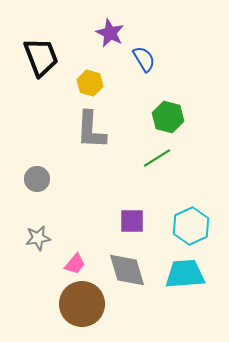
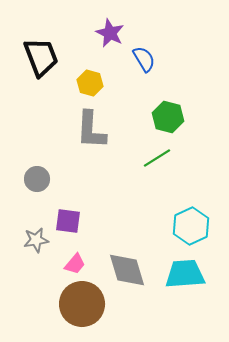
purple square: moved 64 px left; rotated 8 degrees clockwise
gray star: moved 2 px left, 2 px down
